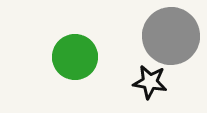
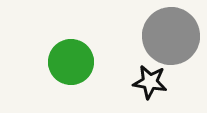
green circle: moved 4 px left, 5 px down
